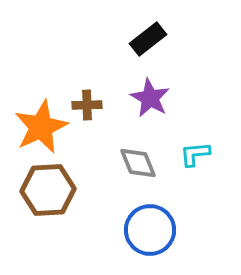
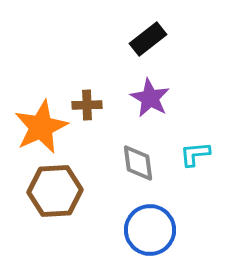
gray diamond: rotated 15 degrees clockwise
brown hexagon: moved 7 px right, 1 px down
